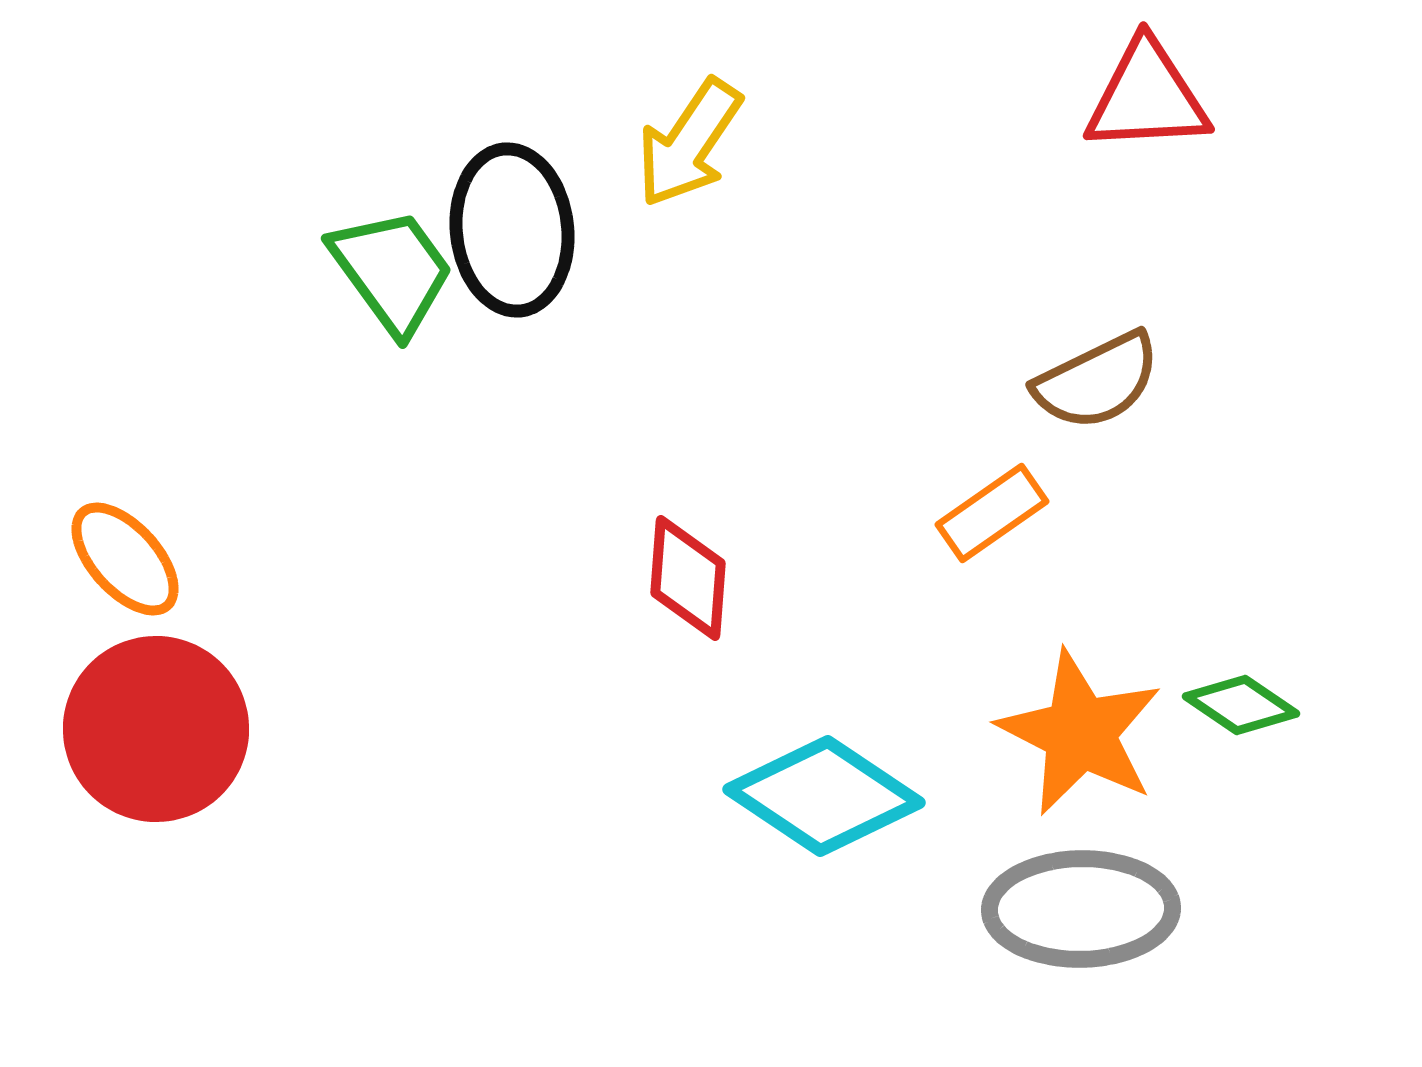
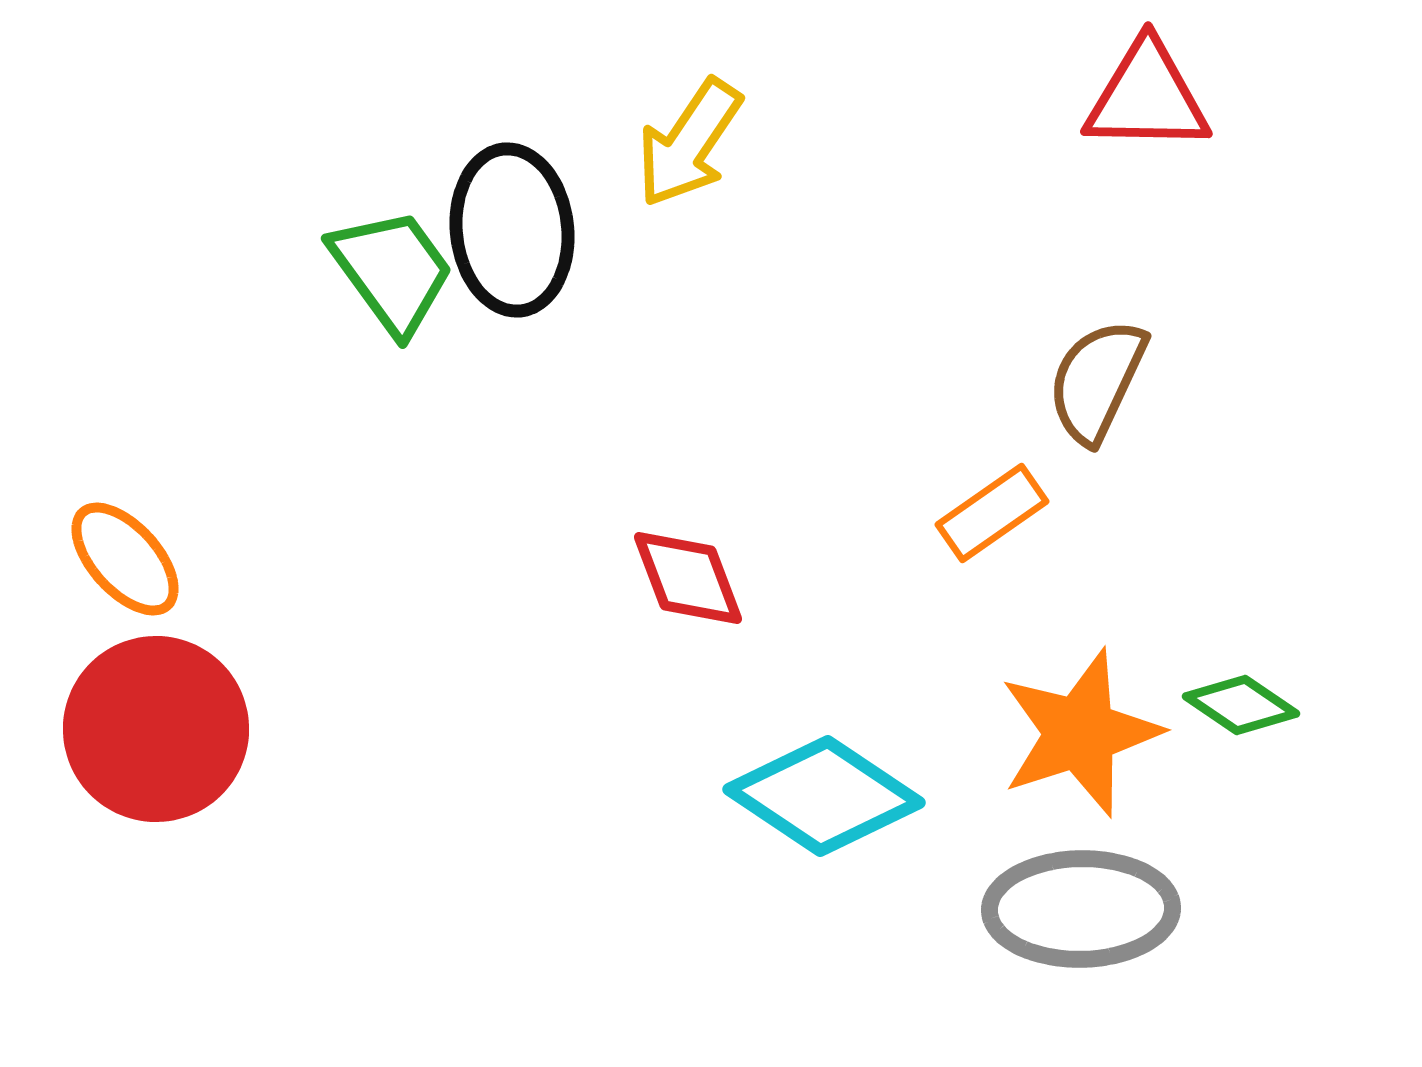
red triangle: rotated 4 degrees clockwise
brown semicircle: rotated 141 degrees clockwise
red diamond: rotated 25 degrees counterclockwise
orange star: rotated 27 degrees clockwise
